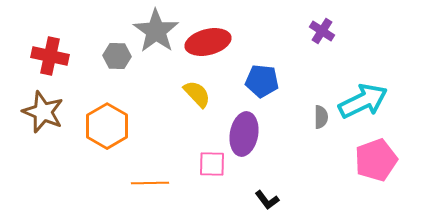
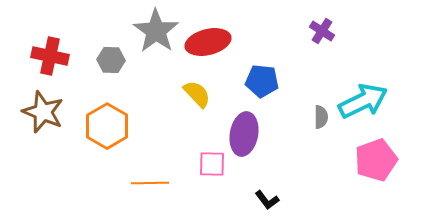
gray hexagon: moved 6 px left, 4 px down
